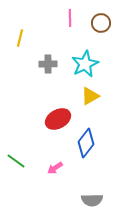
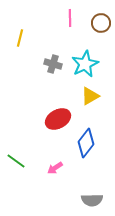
gray cross: moved 5 px right; rotated 18 degrees clockwise
